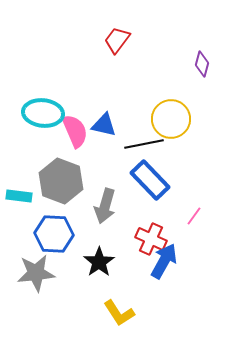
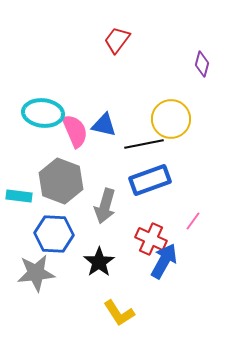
blue rectangle: rotated 66 degrees counterclockwise
pink line: moved 1 px left, 5 px down
